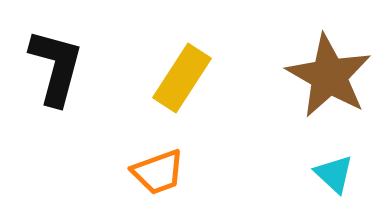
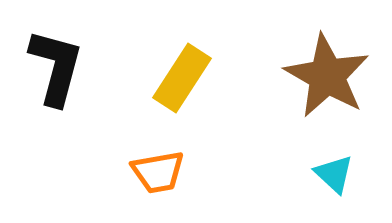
brown star: moved 2 px left
orange trapezoid: rotated 10 degrees clockwise
